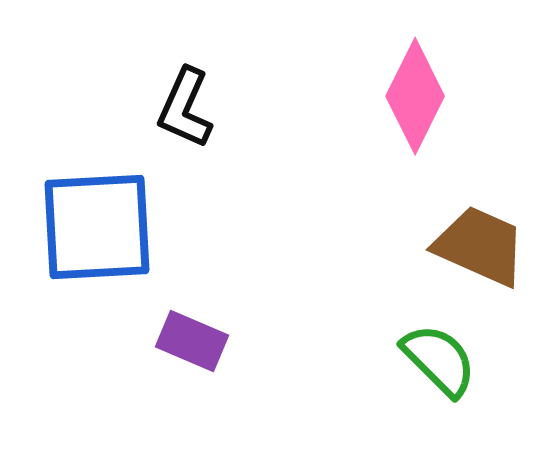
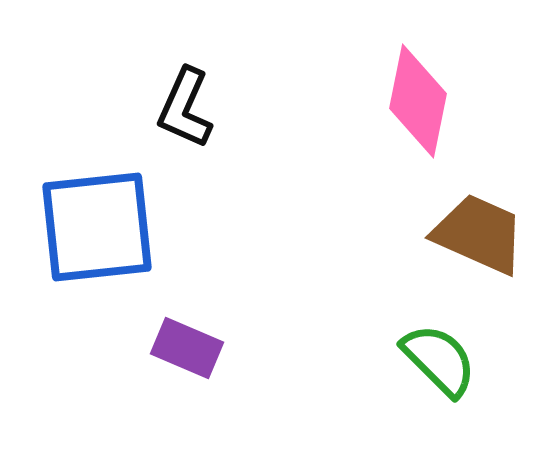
pink diamond: moved 3 px right, 5 px down; rotated 15 degrees counterclockwise
blue square: rotated 3 degrees counterclockwise
brown trapezoid: moved 1 px left, 12 px up
purple rectangle: moved 5 px left, 7 px down
